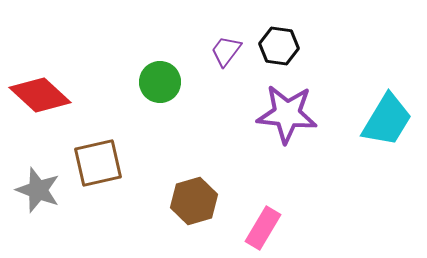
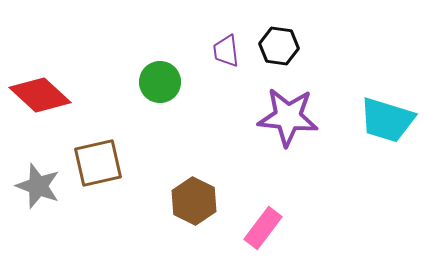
purple trapezoid: rotated 44 degrees counterclockwise
purple star: moved 1 px right, 3 px down
cyan trapezoid: rotated 76 degrees clockwise
gray star: moved 4 px up
brown hexagon: rotated 18 degrees counterclockwise
pink rectangle: rotated 6 degrees clockwise
